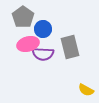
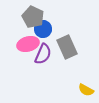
gray pentagon: moved 10 px right; rotated 10 degrees counterclockwise
gray rectangle: moved 3 px left; rotated 10 degrees counterclockwise
purple semicircle: rotated 70 degrees counterclockwise
